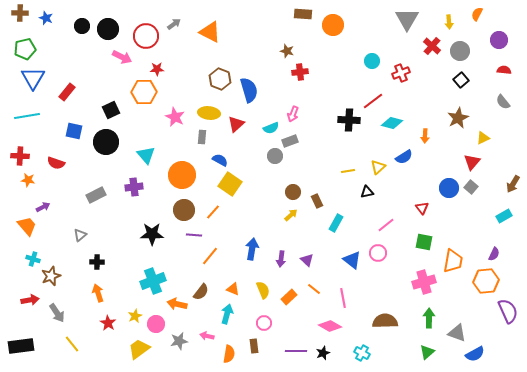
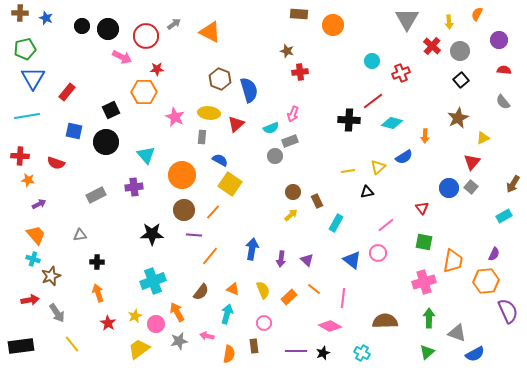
brown rectangle at (303, 14): moved 4 px left
purple arrow at (43, 207): moved 4 px left, 3 px up
orange trapezoid at (27, 226): moved 9 px right, 9 px down
gray triangle at (80, 235): rotated 32 degrees clockwise
pink line at (343, 298): rotated 18 degrees clockwise
orange arrow at (177, 304): moved 8 px down; rotated 48 degrees clockwise
